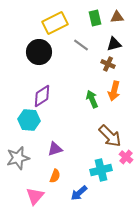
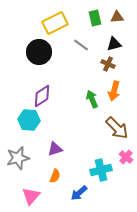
brown arrow: moved 7 px right, 8 px up
pink triangle: moved 4 px left
